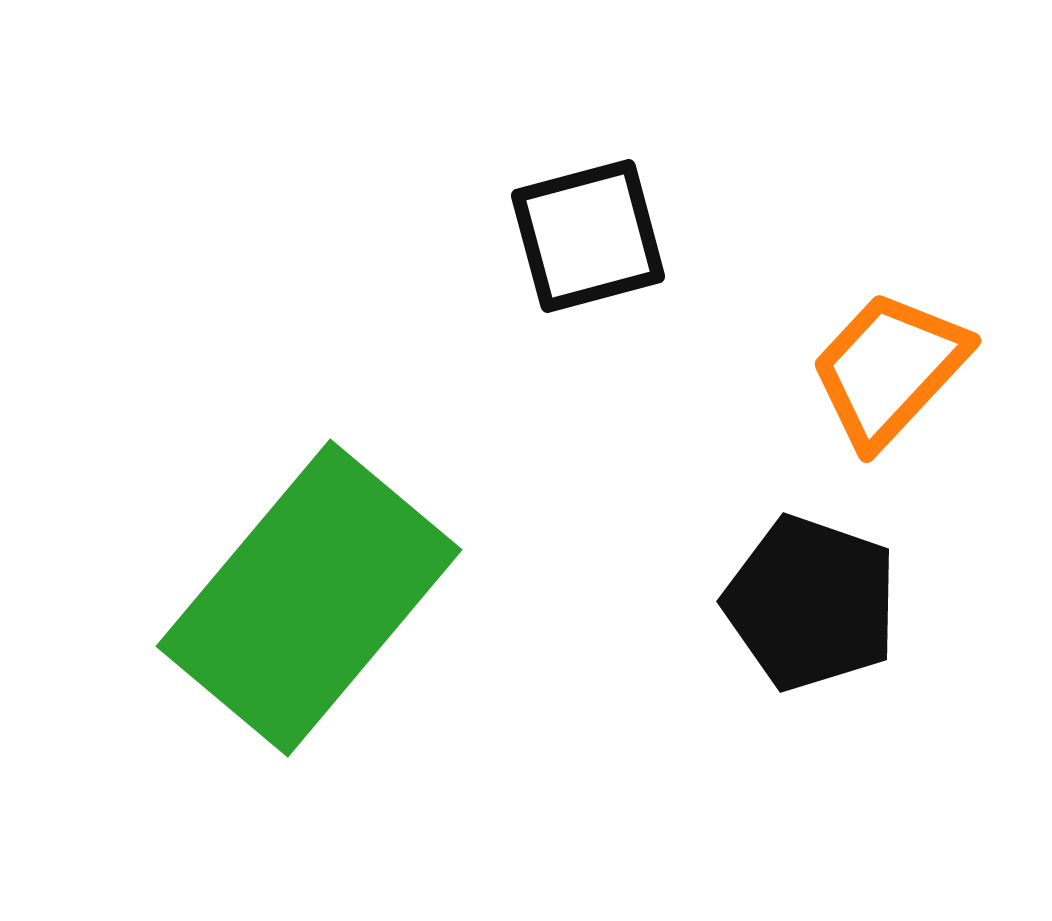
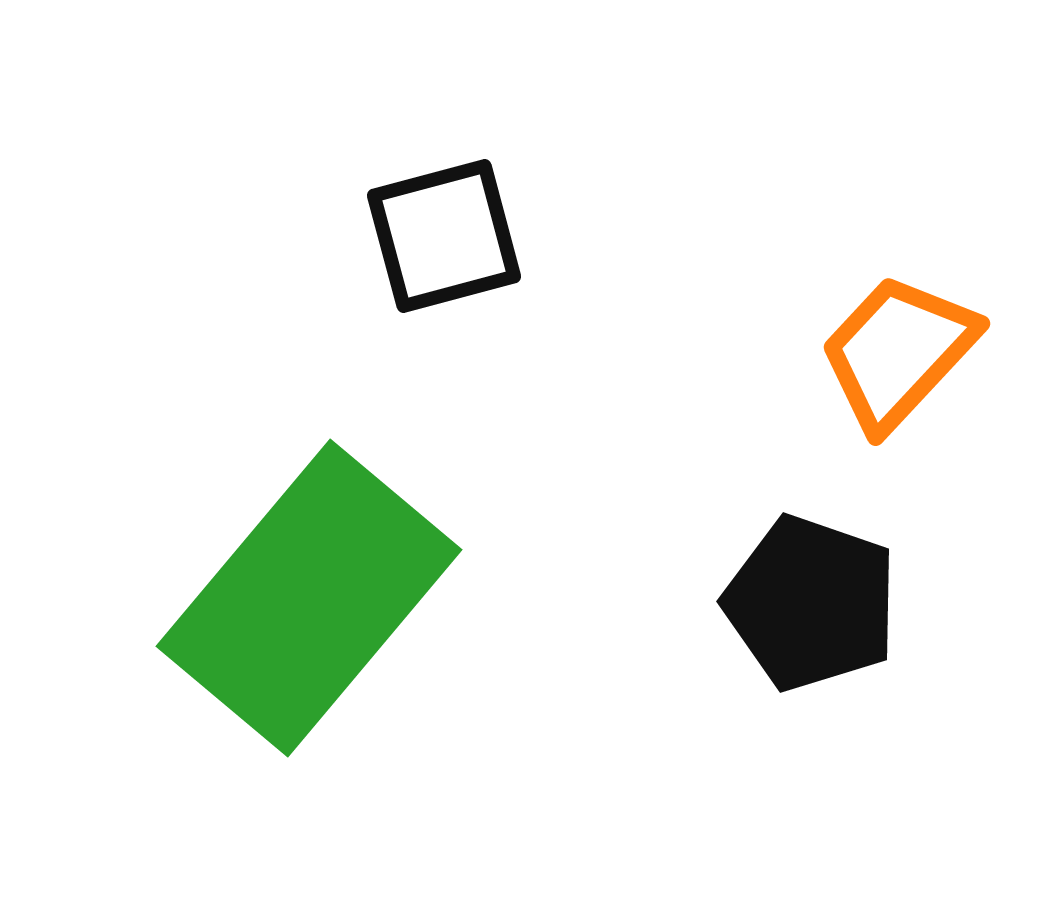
black square: moved 144 px left
orange trapezoid: moved 9 px right, 17 px up
